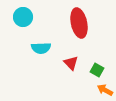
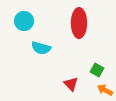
cyan circle: moved 1 px right, 4 px down
red ellipse: rotated 12 degrees clockwise
cyan semicircle: rotated 18 degrees clockwise
red triangle: moved 21 px down
